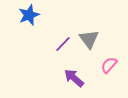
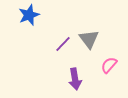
purple arrow: moved 1 px right, 1 px down; rotated 140 degrees counterclockwise
